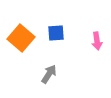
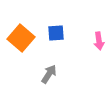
pink arrow: moved 2 px right
